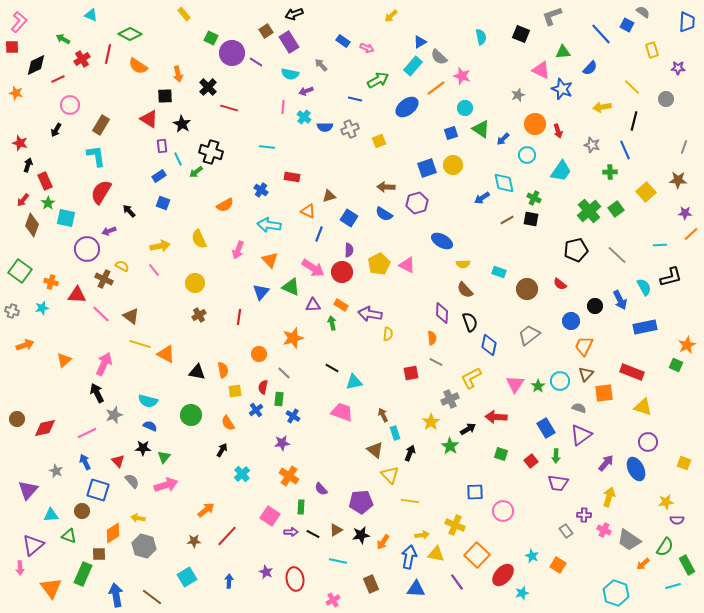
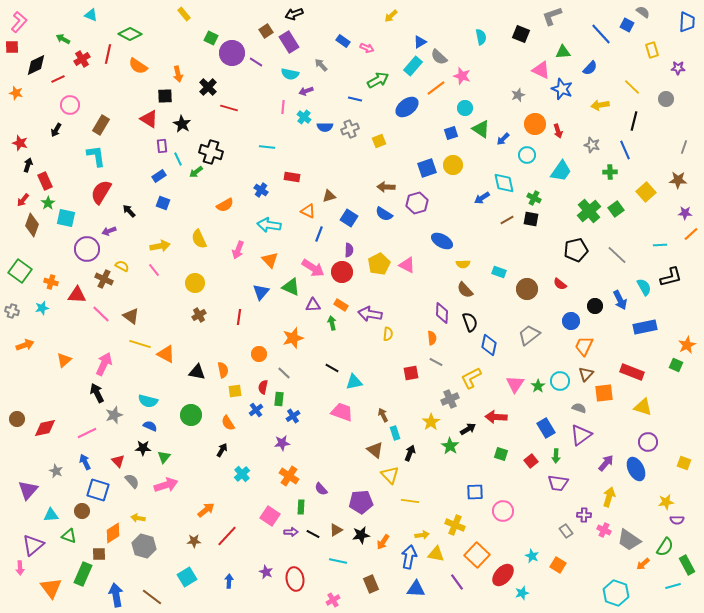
yellow arrow at (602, 107): moved 2 px left, 2 px up
blue cross at (293, 416): rotated 24 degrees clockwise
